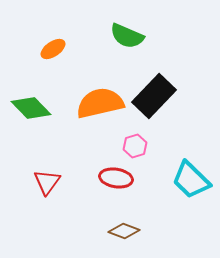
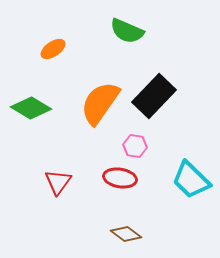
green semicircle: moved 5 px up
orange semicircle: rotated 42 degrees counterclockwise
green diamond: rotated 15 degrees counterclockwise
pink hexagon: rotated 25 degrees clockwise
red ellipse: moved 4 px right
red triangle: moved 11 px right
brown diamond: moved 2 px right, 3 px down; rotated 16 degrees clockwise
